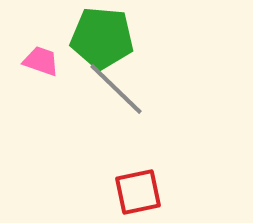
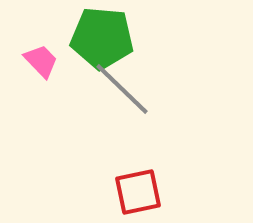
pink trapezoid: rotated 27 degrees clockwise
gray line: moved 6 px right
